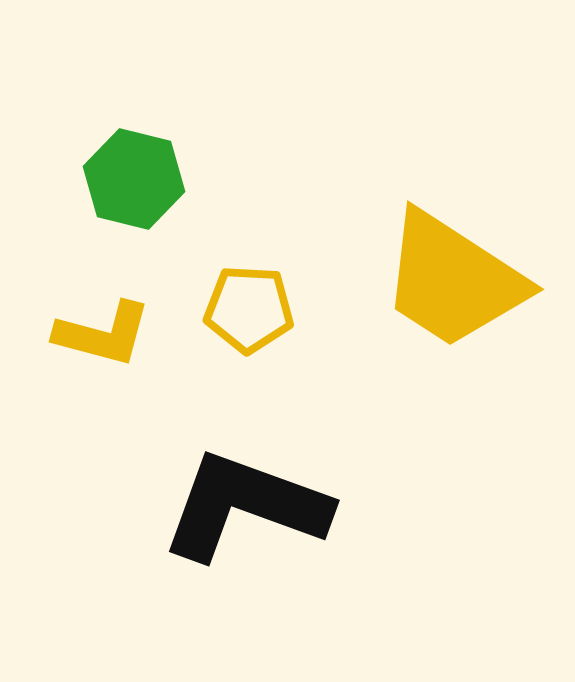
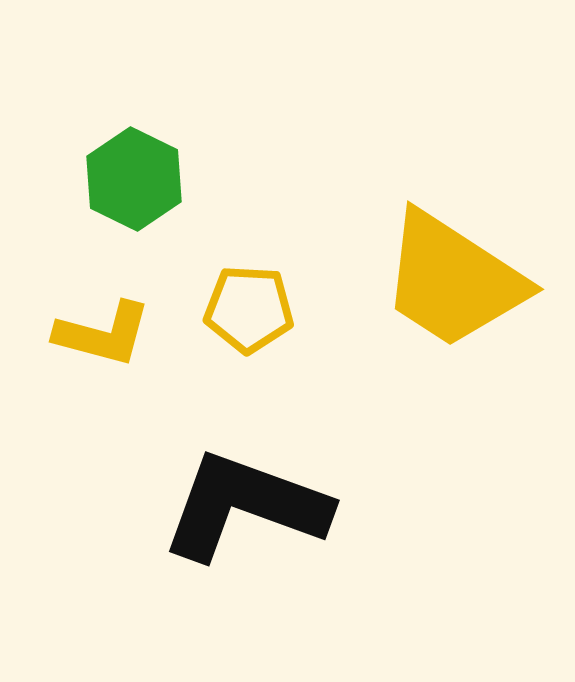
green hexagon: rotated 12 degrees clockwise
